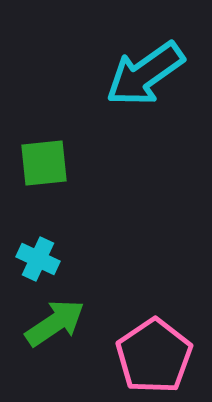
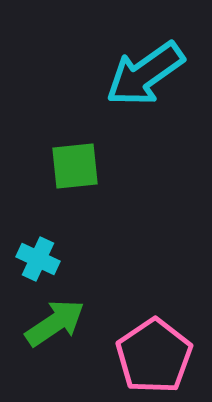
green square: moved 31 px right, 3 px down
